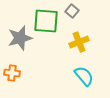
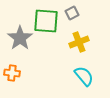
gray square: moved 2 px down; rotated 24 degrees clockwise
gray star: rotated 20 degrees counterclockwise
